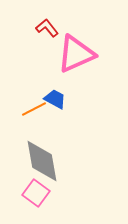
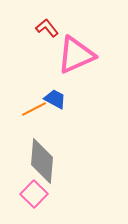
pink triangle: moved 1 px down
gray diamond: rotated 15 degrees clockwise
pink square: moved 2 px left, 1 px down; rotated 8 degrees clockwise
